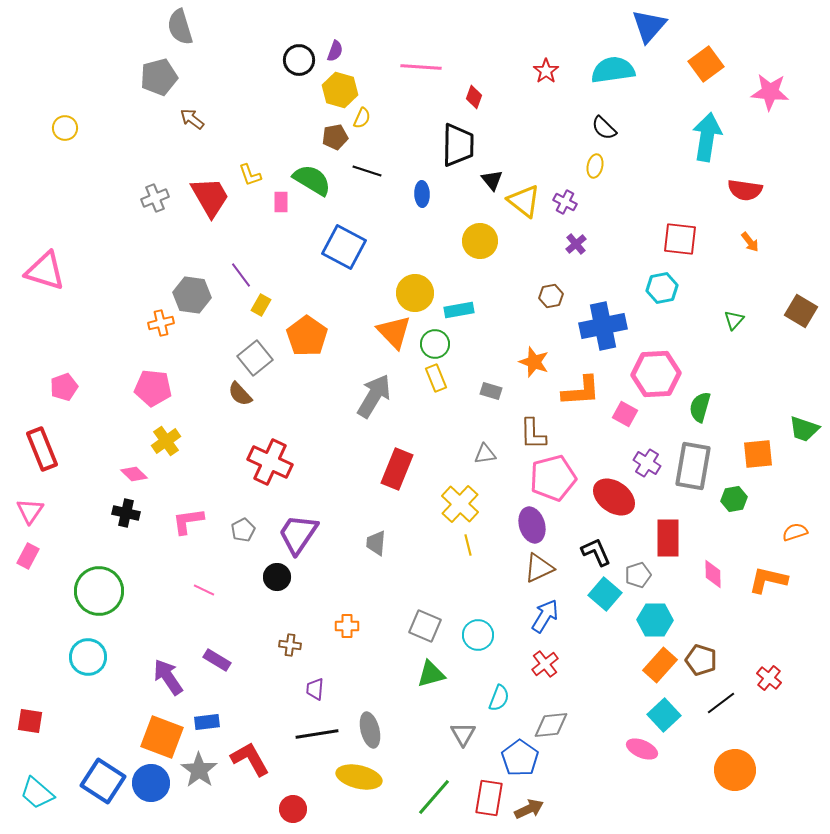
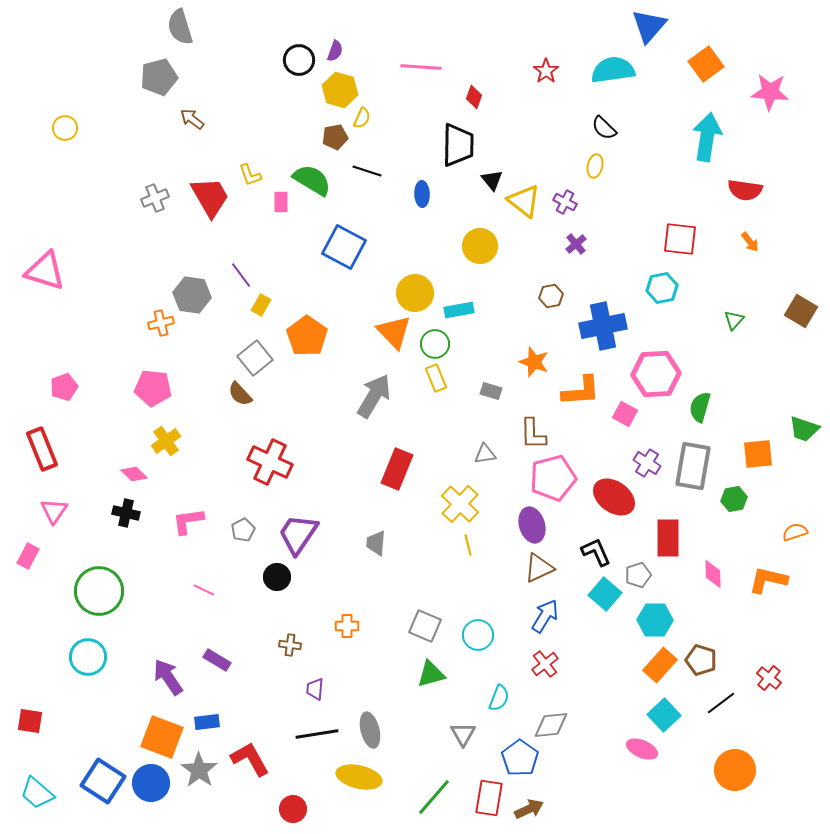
yellow circle at (480, 241): moved 5 px down
pink triangle at (30, 511): moved 24 px right
